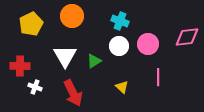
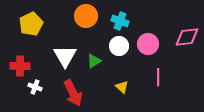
orange circle: moved 14 px right
